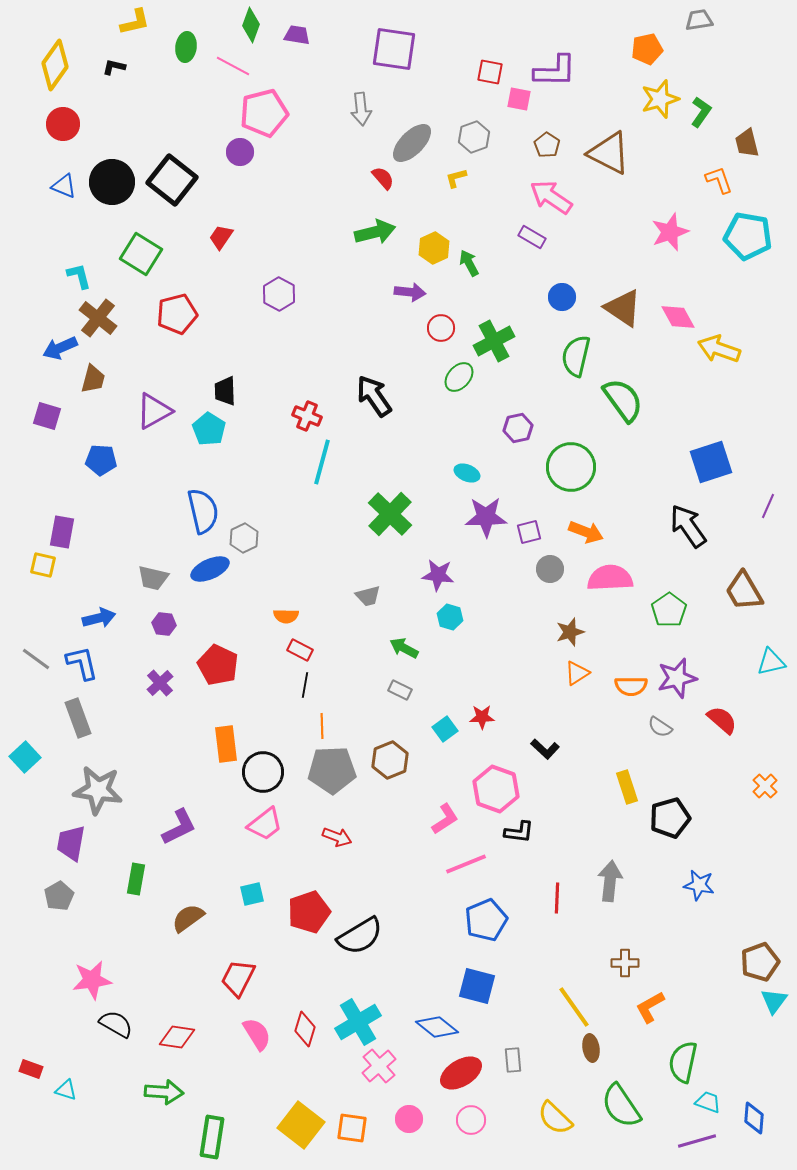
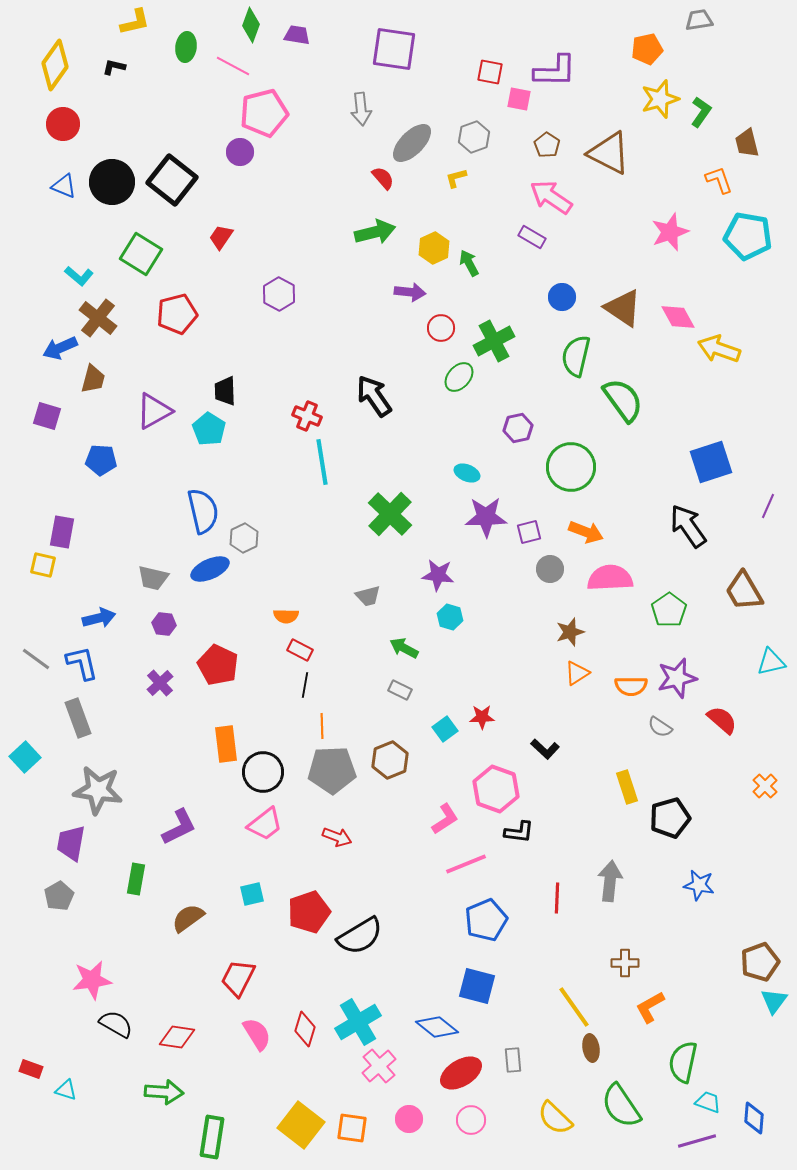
cyan L-shape at (79, 276): rotated 144 degrees clockwise
cyan line at (322, 462): rotated 24 degrees counterclockwise
